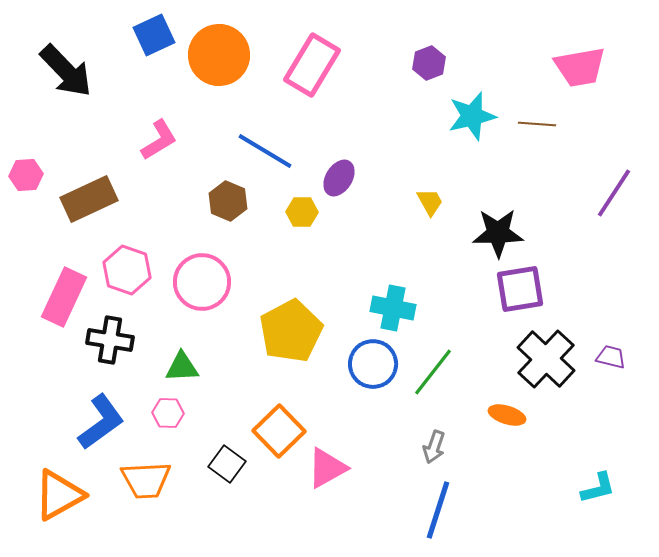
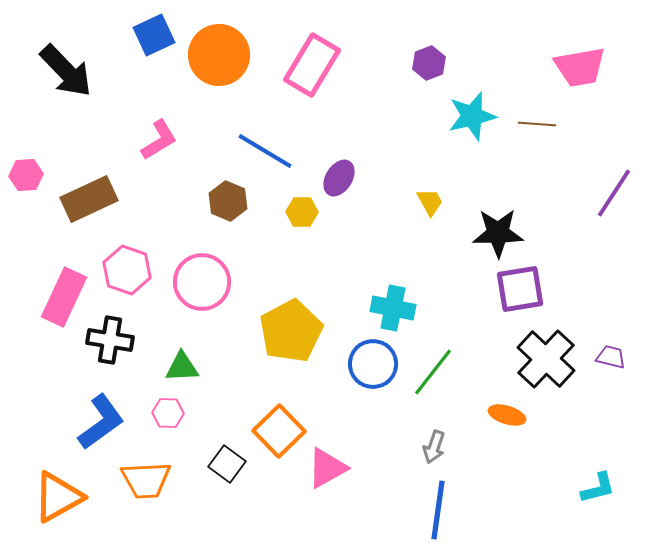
orange triangle at (59, 495): moved 1 px left, 2 px down
blue line at (438, 510): rotated 10 degrees counterclockwise
